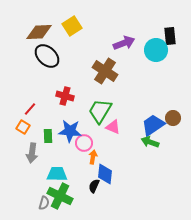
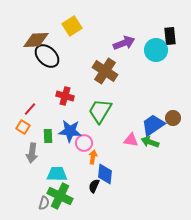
brown diamond: moved 3 px left, 8 px down
pink triangle: moved 18 px right, 13 px down; rotated 14 degrees counterclockwise
